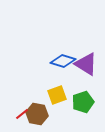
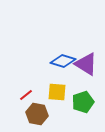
yellow square: moved 3 px up; rotated 24 degrees clockwise
red line: moved 4 px right, 19 px up
